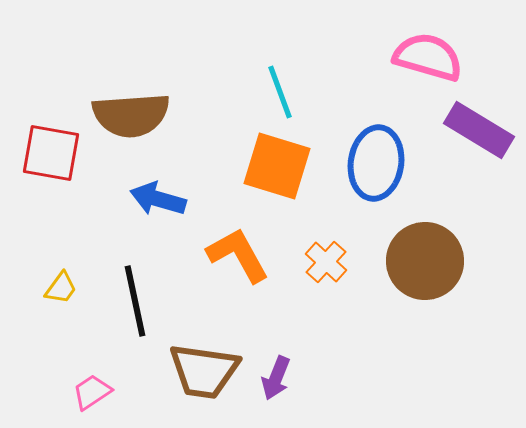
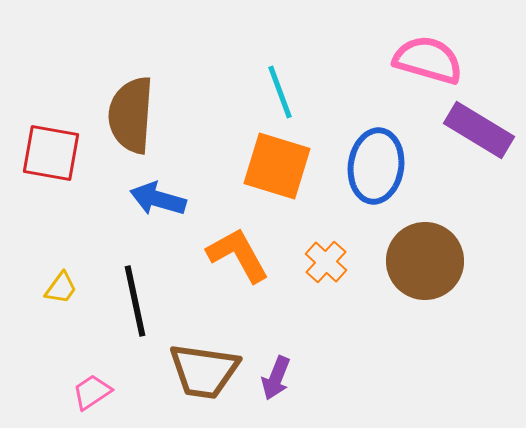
pink semicircle: moved 3 px down
brown semicircle: rotated 98 degrees clockwise
blue ellipse: moved 3 px down
